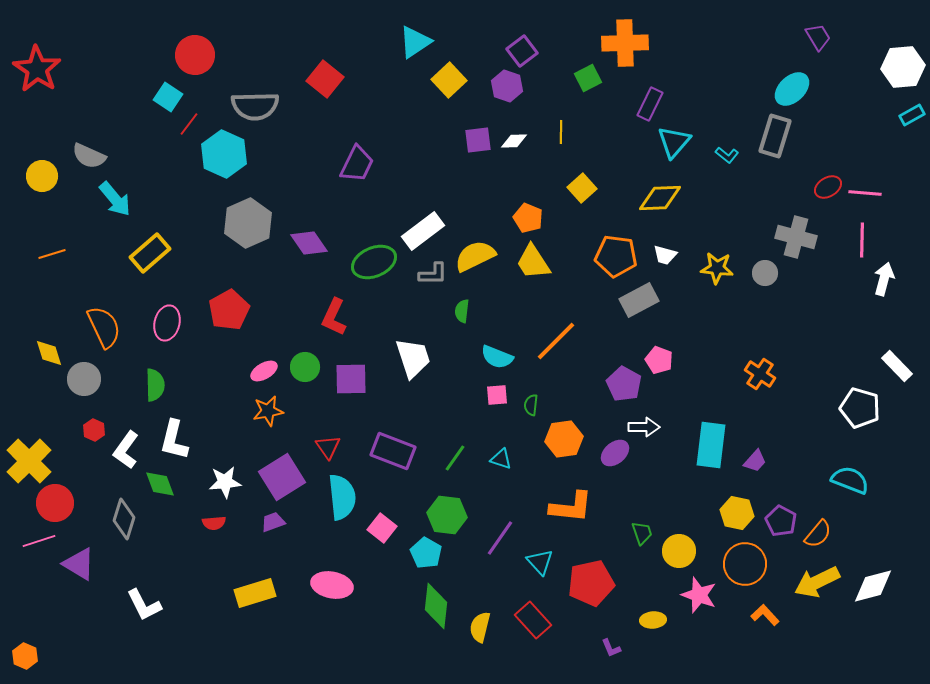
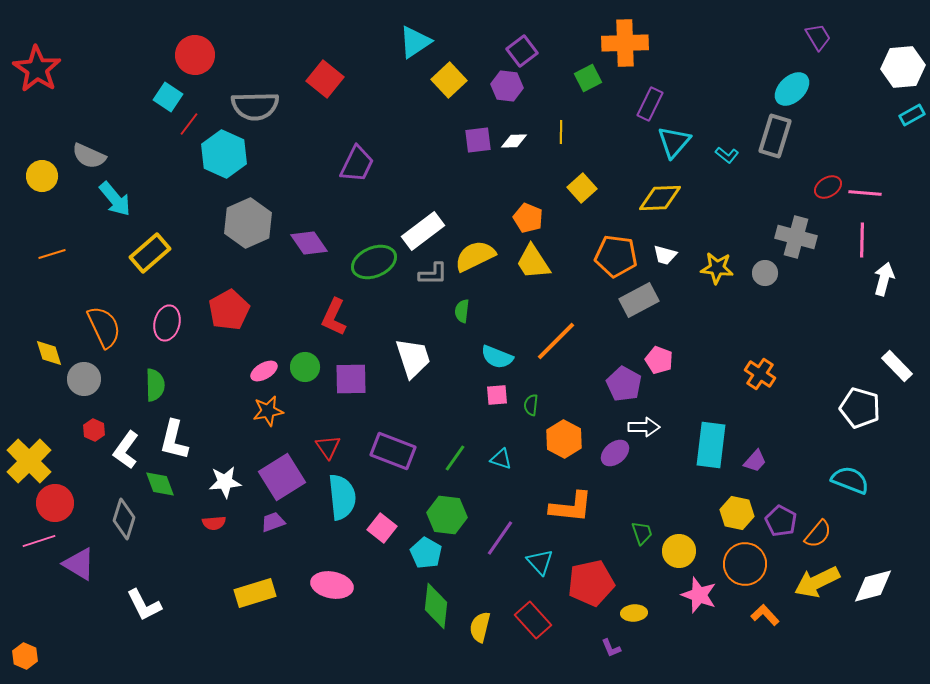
purple hexagon at (507, 86): rotated 12 degrees counterclockwise
orange hexagon at (564, 439): rotated 24 degrees counterclockwise
yellow ellipse at (653, 620): moved 19 px left, 7 px up
